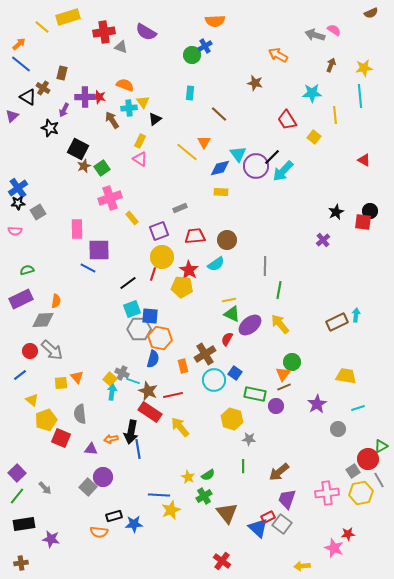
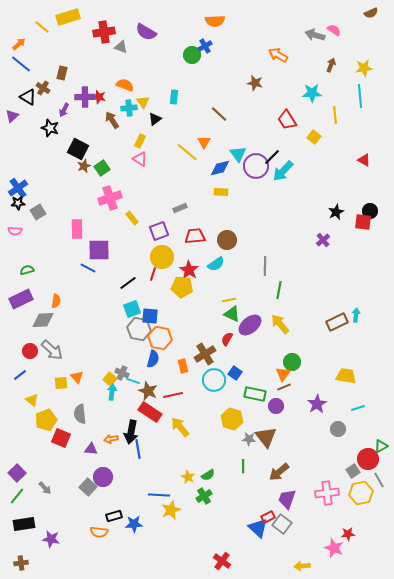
cyan rectangle at (190, 93): moved 16 px left, 4 px down
gray hexagon at (139, 329): rotated 10 degrees clockwise
brown triangle at (227, 513): moved 39 px right, 76 px up
